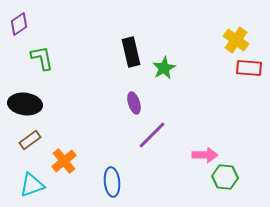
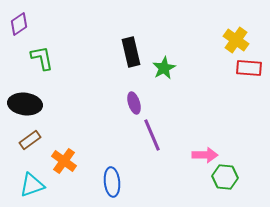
purple line: rotated 68 degrees counterclockwise
orange cross: rotated 15 degrees counterclockwise
